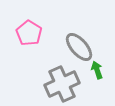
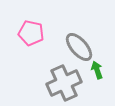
pink pentagon: moved 2 px right; rotated 20 degrees counterclockwise
gray cross: moved 2 px right, 1 px up
